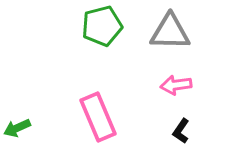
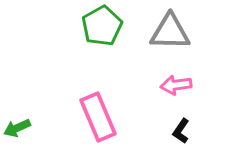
green pentagon: rotated 15 degrees counterclockwise
